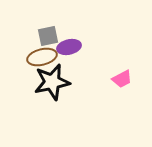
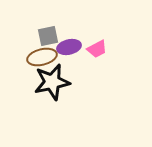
pink trapezoid: moved 25 px left, 30 px up
